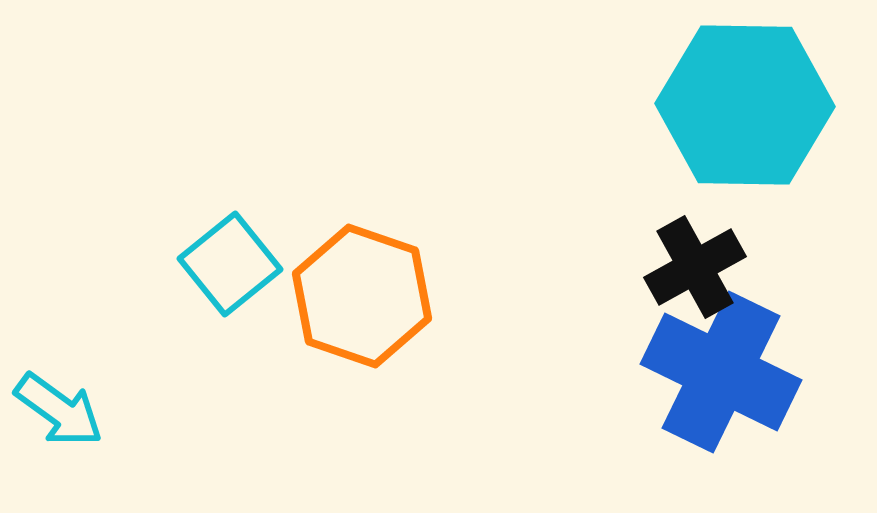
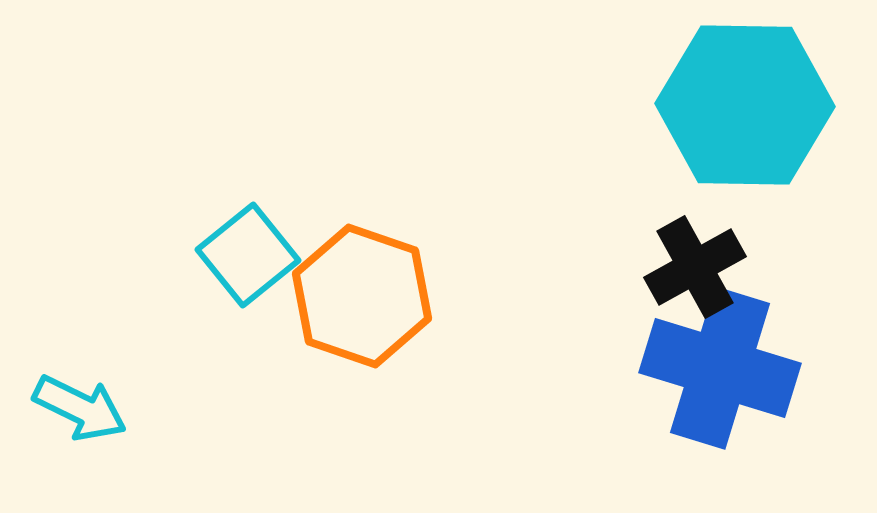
cyan square: moved 18 px right, 9 px up
blue cross: moved 1 px left, 4 px up; rotated 9 degrees counterclockwise
cyan arrow: moved 21 px right, 2 px up; rotated 10 degrees counterclockwise
